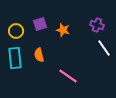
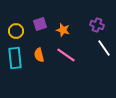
pink line: moved 2 px left, 21 px up
